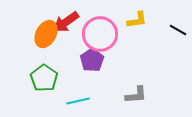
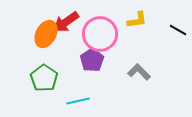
gray L-shape: moved 3 px right, 23 px up; rotated 130 degrees counterclockwise
